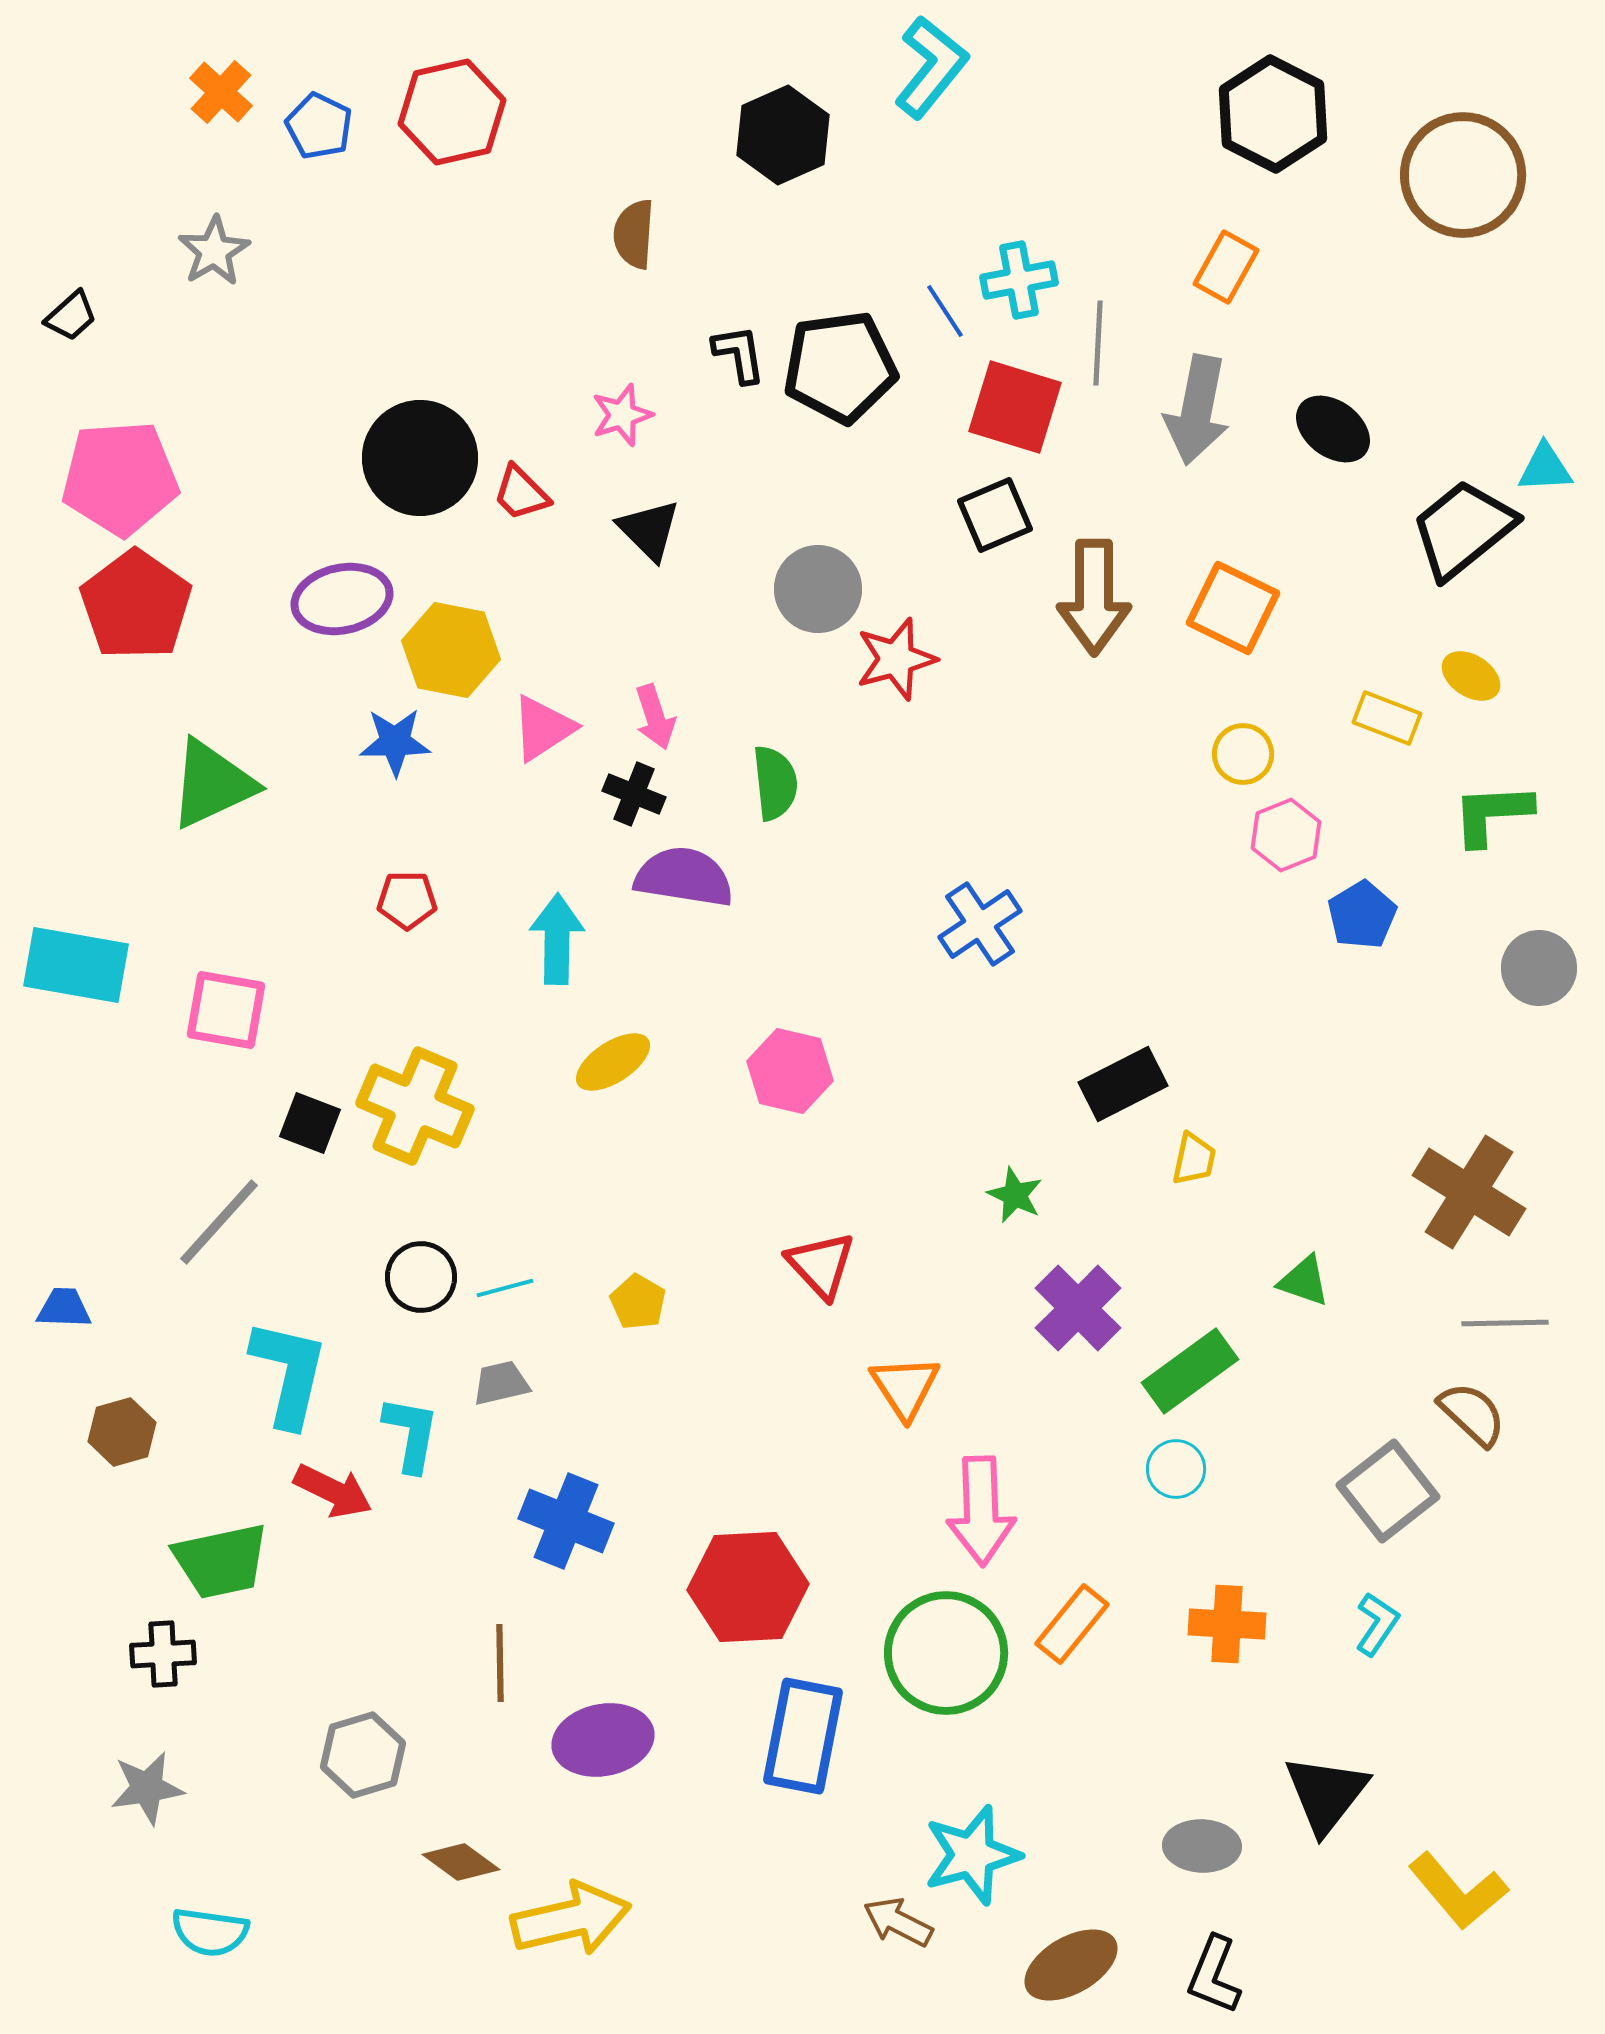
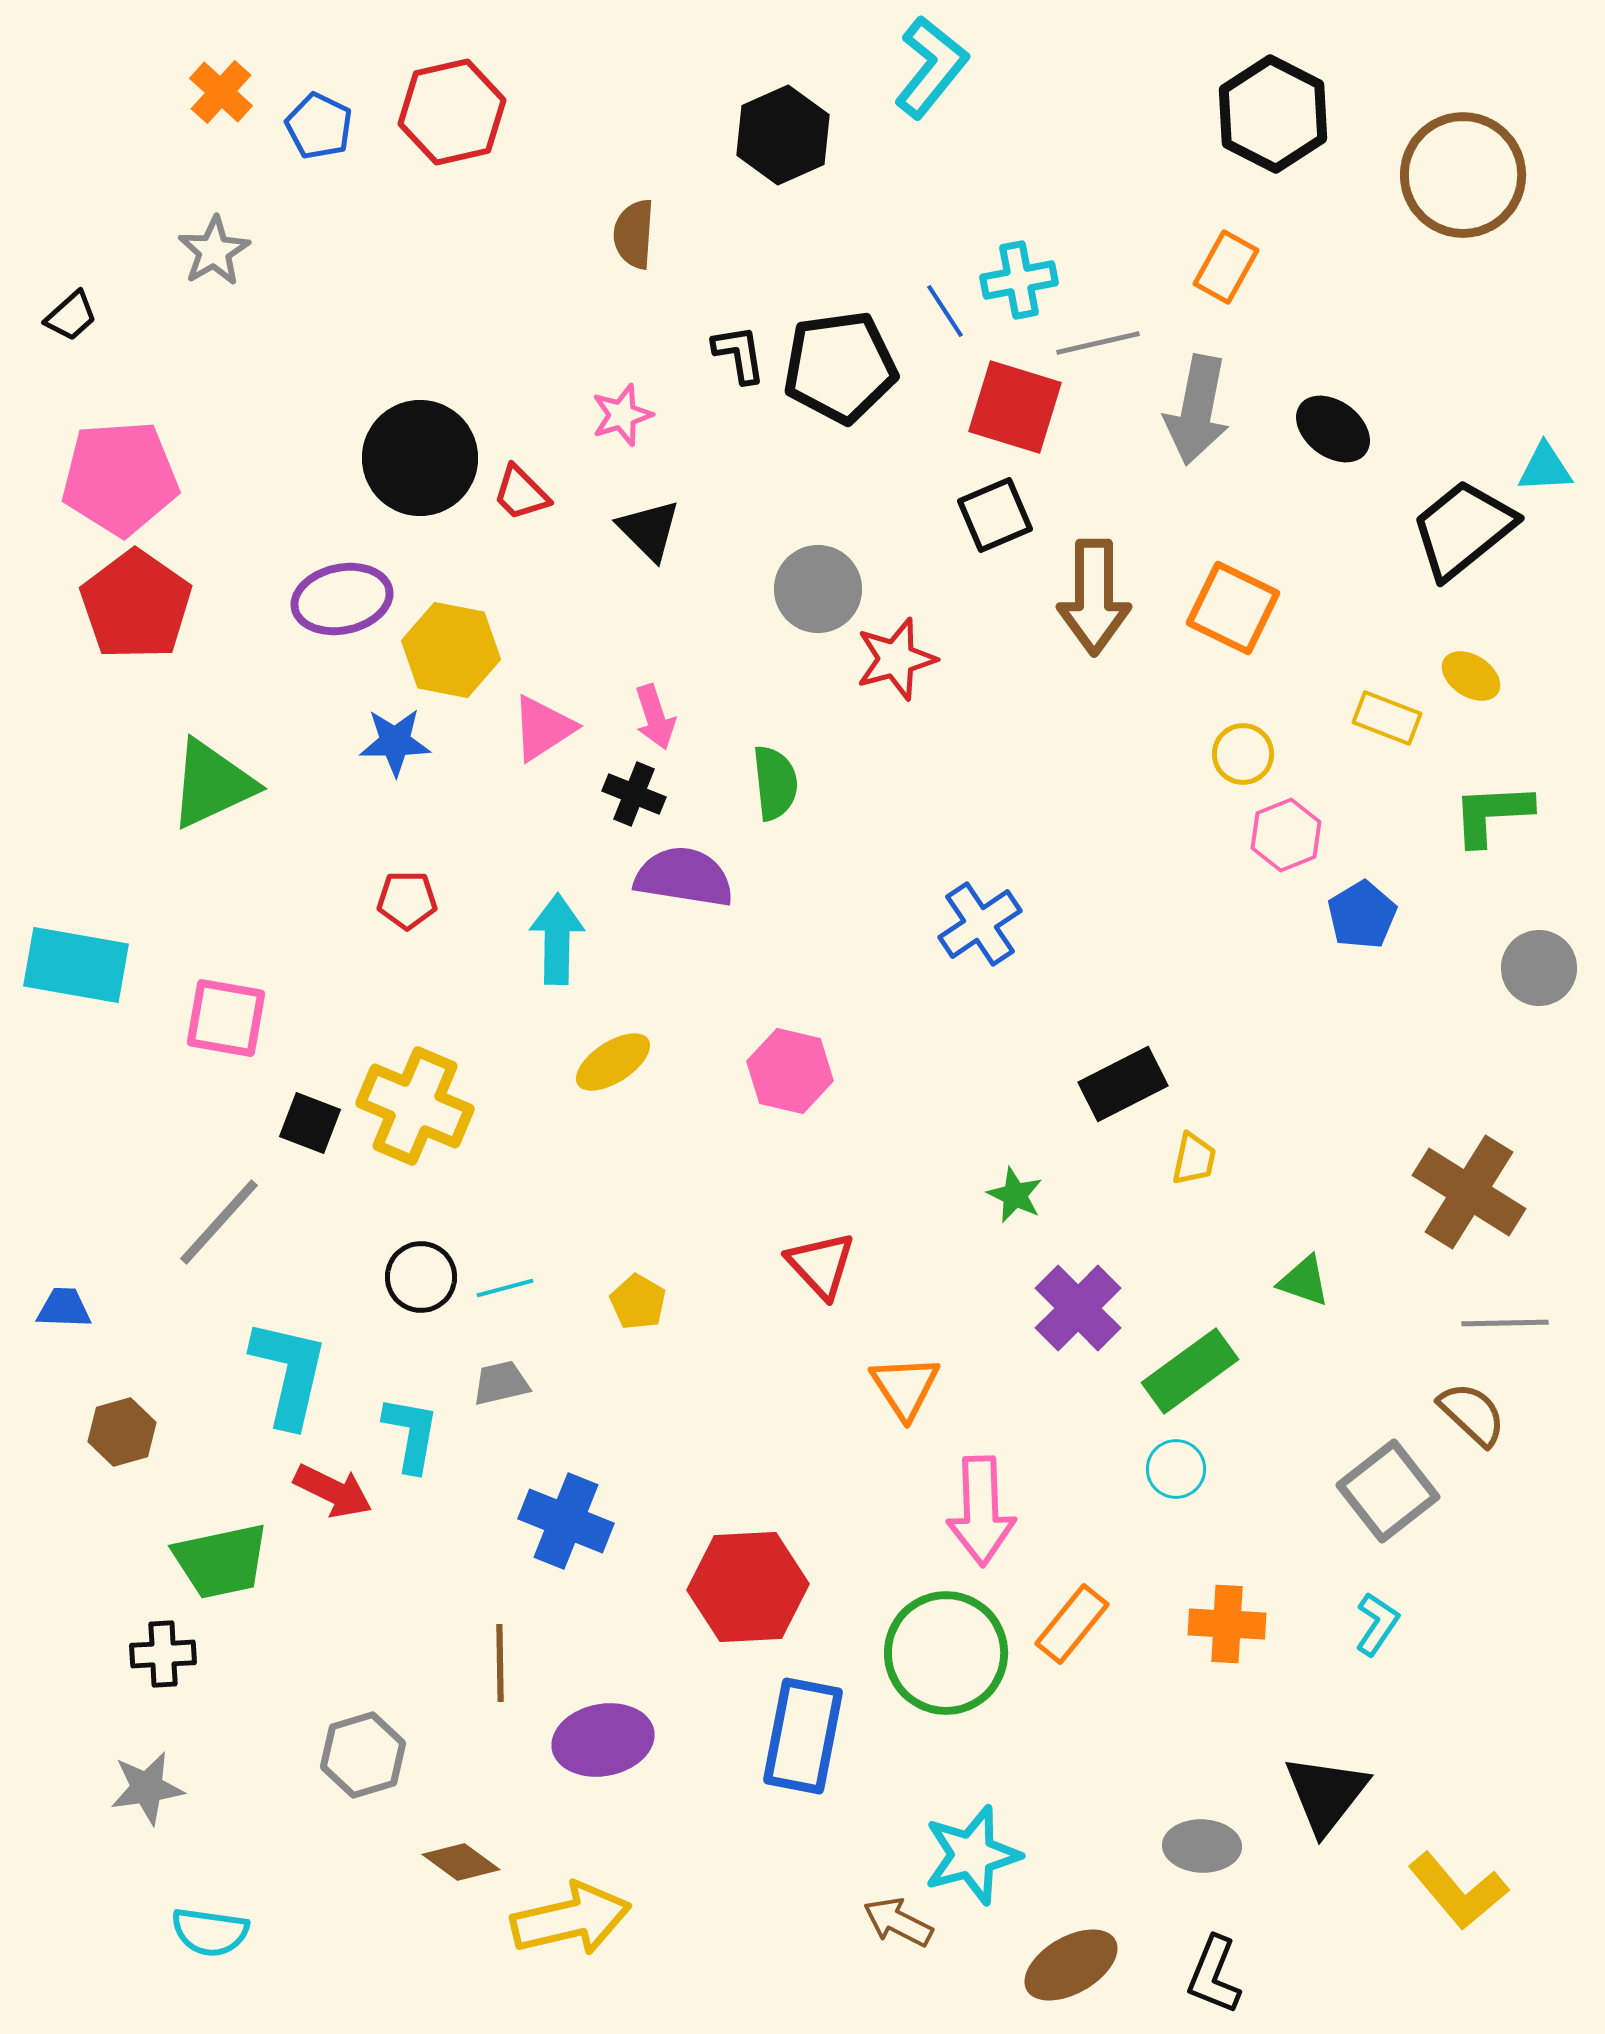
gray line at (1098, 343): rotated 74 degrees clockwise
pink square at (226, 1010): moved 8 px down
